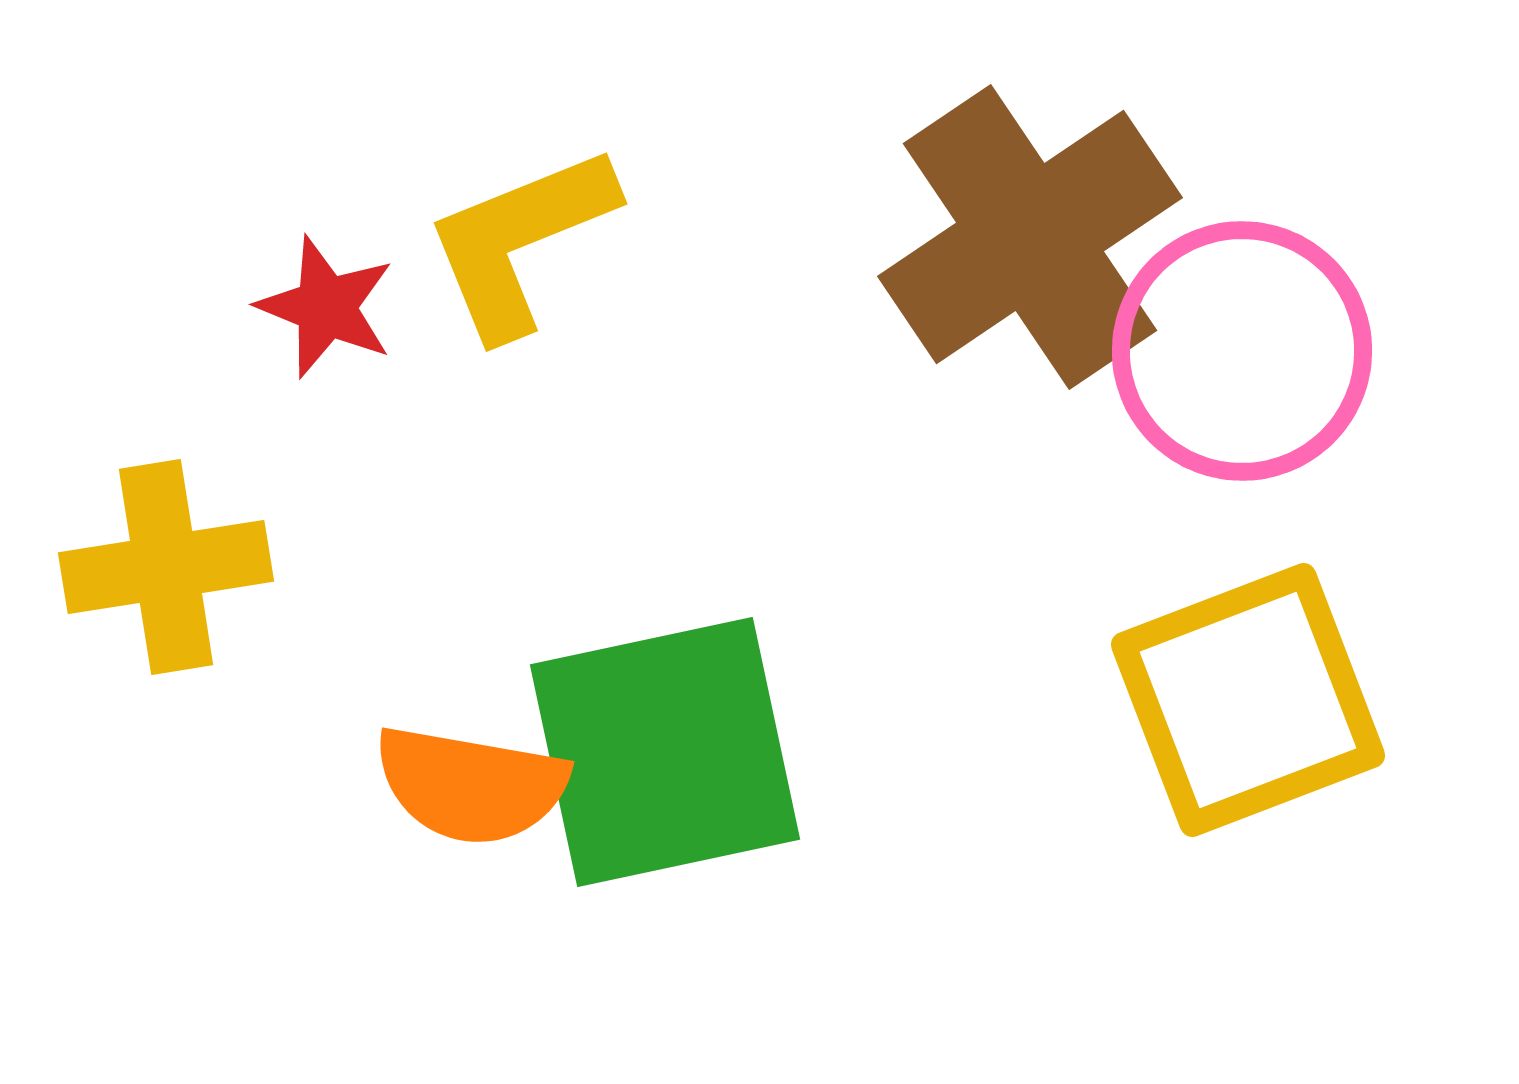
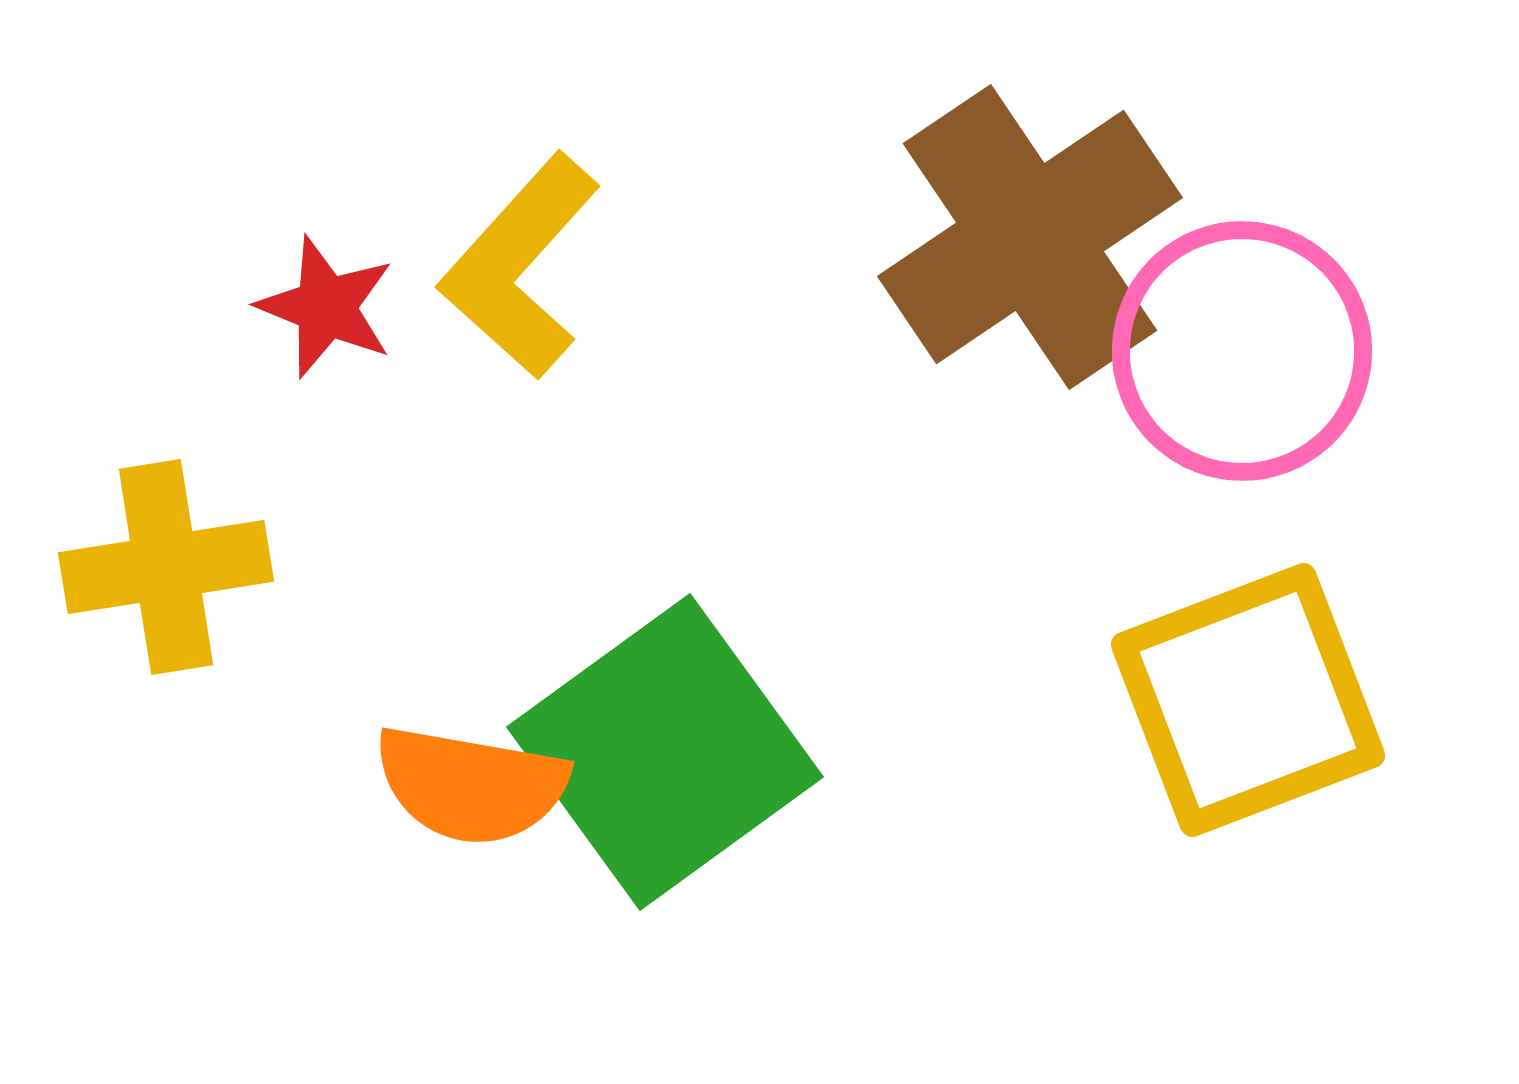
yellow L-shape: moved 25 px down; rotated 26 degrees counterclockwise
green square: rotated 24 degrees counterclockwise
